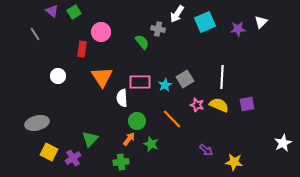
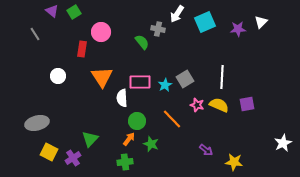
green cross: moved 4 px right
